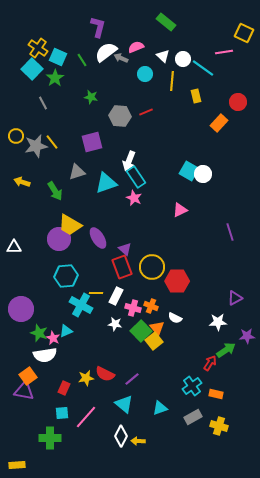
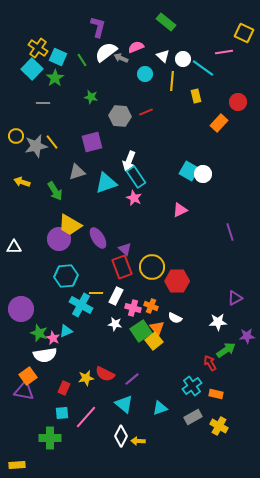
gray line at (43, 103): rotated 64 degrees counterclockwise
green square at (141, 331): rotated 10 degrees clockwise
red arrow at (210, 363): rotated 63 degrees counterclockwise
yellow cross at (219, 426): rotated 12 degrees clockwise
